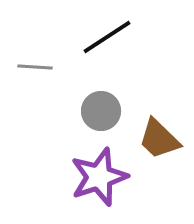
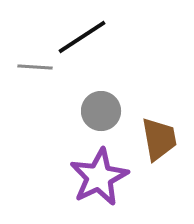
black line: moved 25 px left
brown trapezoid: rotated 144 degrees counterclockwise
purple star: rotated 8 degrees counterclockwise
